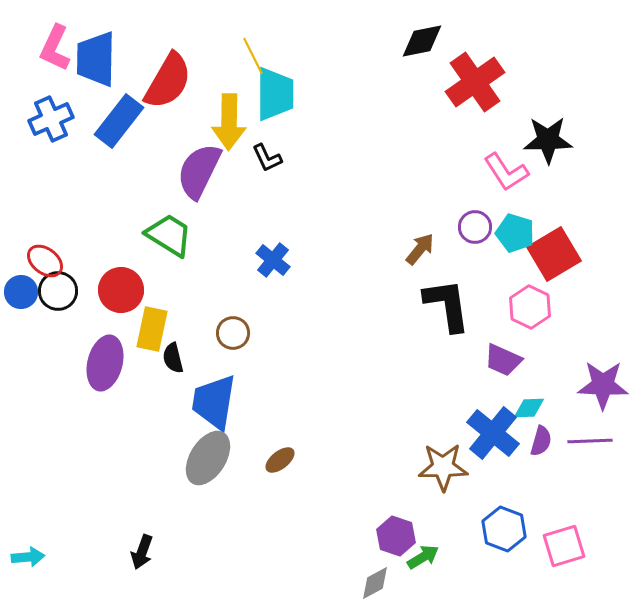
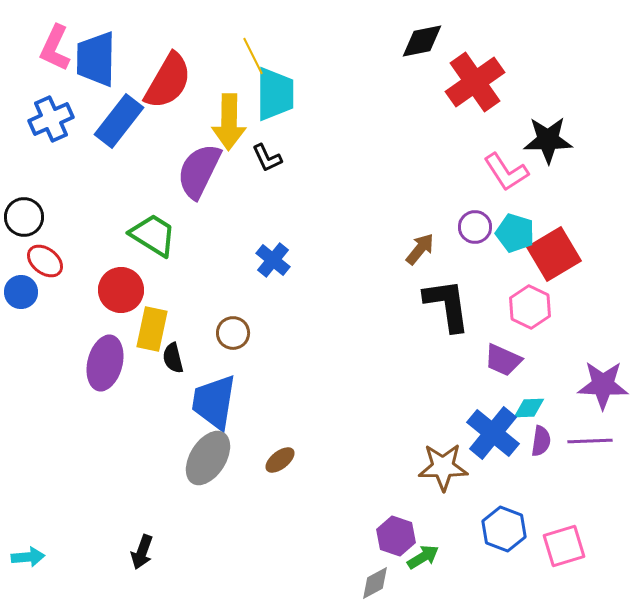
green trapezoid at (169, 235): moved 16 px left
black circle at (58, 291): moved 34 px left, 74 px up
purple semicircle at (541, 441): rotated 8 degrees counterclockwise
